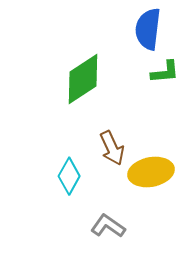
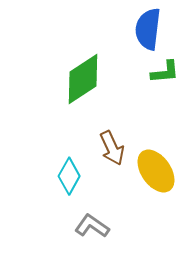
yellow ellipse: moved 5 px right, 1 px up; rotated 66 degrees clockwise
gray L-shape: moved 16 px left
